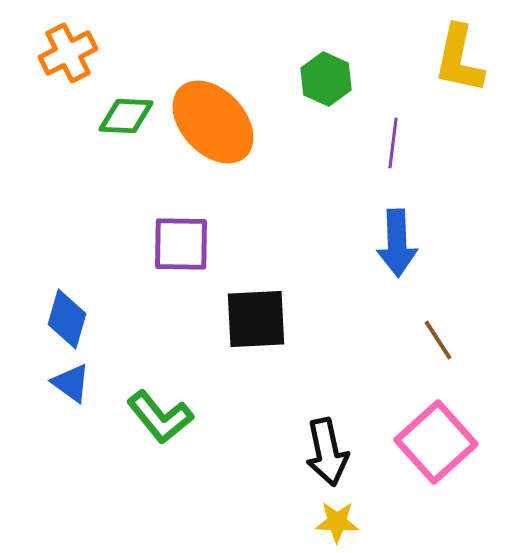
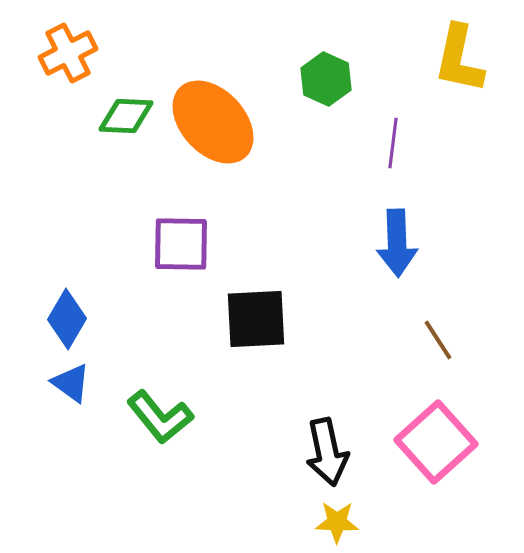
blue diamond: rotated 14 degrees clockwise
